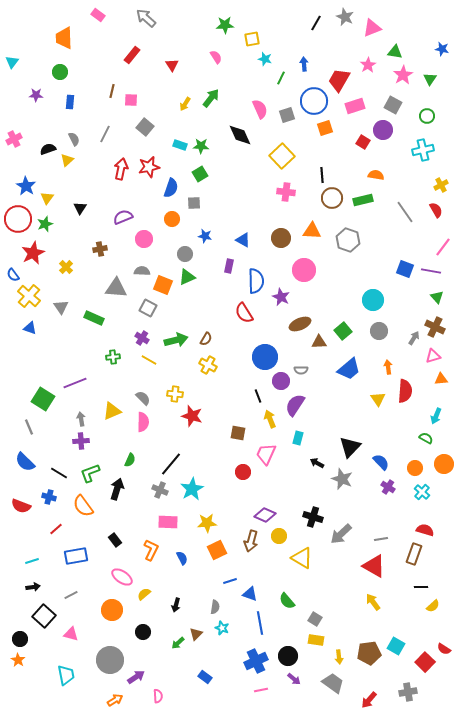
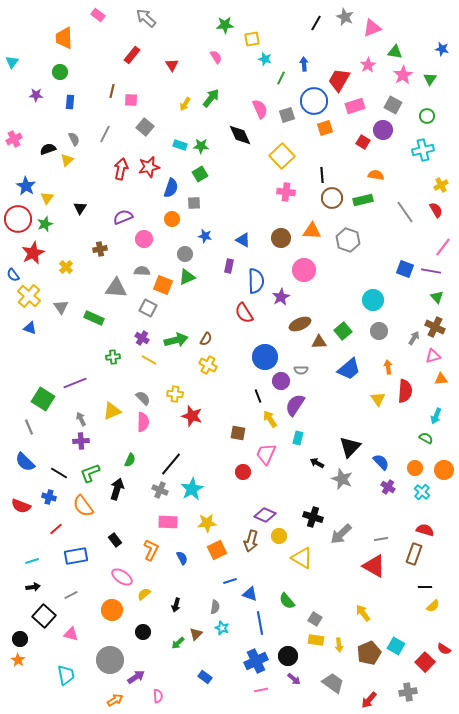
purple star at (281, 297): rotated 18 degrees clockwise
gray arrow at (81, 419): rotated 16 degrees counterclockwise
yellow arrow at (270, 419): rotated 12 degrees counterclockwise
orange circle at (444, 464): moved 6 px down
black line at (421, 587): moved 4 px right
yellow arrow at (373, 602): moved 10 px left, 11 px down
brown pentagon at (369, 653): rotated 15 degrees counterclockwise
yellow arrow at (339, 657): moved 12 px up
